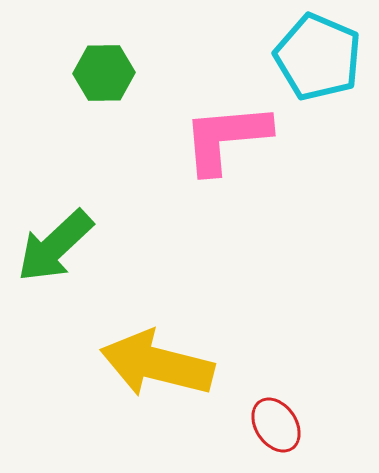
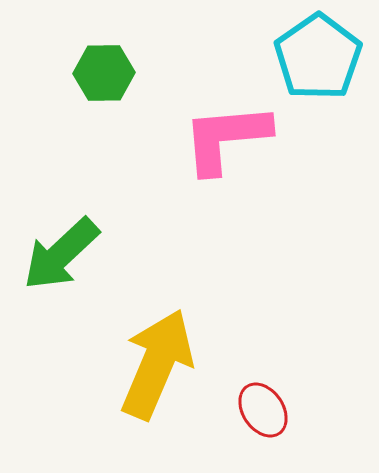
cyan pentagon: rotated 14 degrees clockwise
green arrow: moved 6 px right, 8 px down
yellow arrow: rotated 99 degrees clockwise
red ellipse: moved 13 px left, 15 px up
